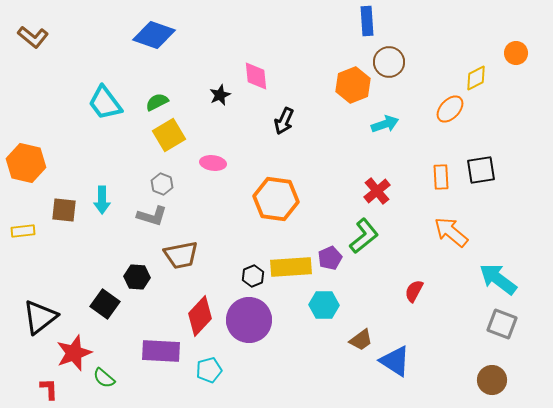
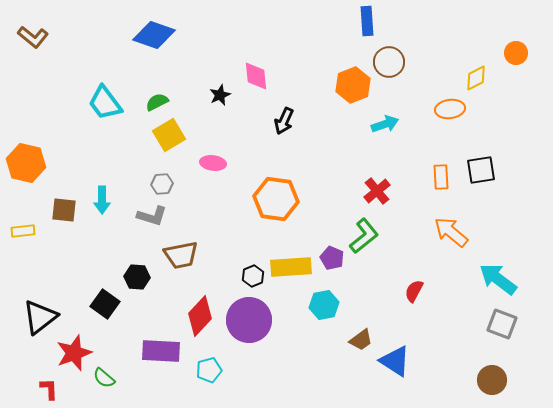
orange ellipse at (450, 109): rotated 40 degrees clockwise
gray hexagon at (162, 184): rotated 25 degrees counterclockwise
purple pentagon at (330, 258): moved 2 px right; rotated 25 degrees counterclockwise
cyan hexagon at (324, 305): rotated 12 degrees counterclockwise
